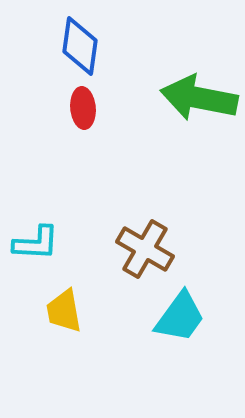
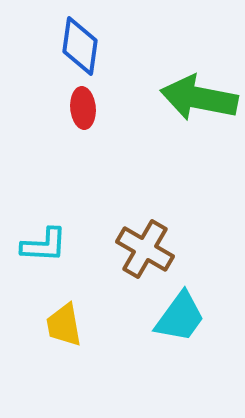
cyan L-shape: moved 8 px right, 2 px down
yellow trapezoid: moved 14 px down
